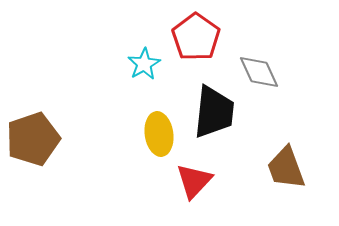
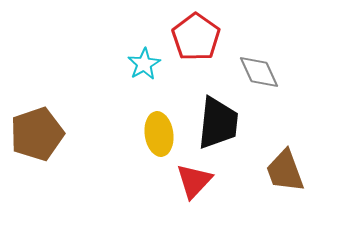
black trapezoid: moved 4 px right, 11 px down
brown pentagon: moved 4 px right, 5 px up
brown trapezoid: moved 1 px left, 3 px down
